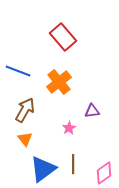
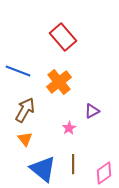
purple triangle: rotated 21 degrees counterclockwise
blue triangle: rotated 44 degrees counterclockwise
